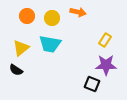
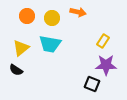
yellow rectangle: moved 2 px left, 1 px down
